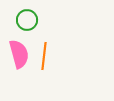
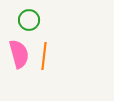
green circle: moved 2 px right
